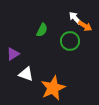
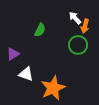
orange arrow: rotated 72 degrees clockwise
green semicircle: moved 2 px left
green circle: moved 8 px right, 4 px down
